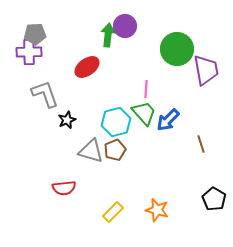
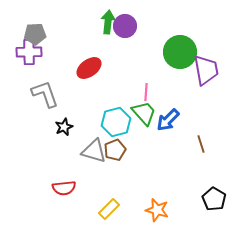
green arrow: moved 13 px up
green circle: moved 3 px right, 3 px down
red ellipse: moved 2 px right, 1 px down
pink line: moved 3 px down
black star: moved 3 px left, 7 px down
gray triangle: moved 3 px right
yellow rectangle: moved 4 px left, 3 px up
